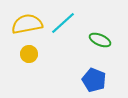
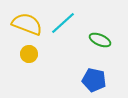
yellow semicircle: rotated 32 degrees clockwise
blue pentagon: rotated 10 degrees counterclockwise
